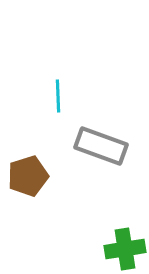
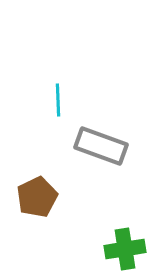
cyan line: moved 4 px down
brown pentagon: moved 9 px right, 21 px down; rotated 9 degrees counterclockwise
